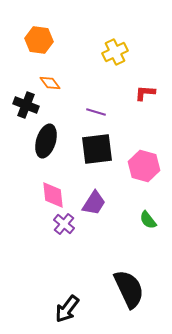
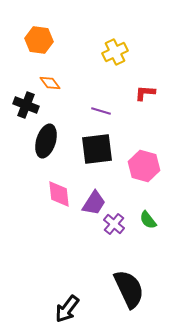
purple line: moved 5 px right, 1 px up
pink diamond: moved 6 px right, 1 px up
purple cross: moved 50 px right
